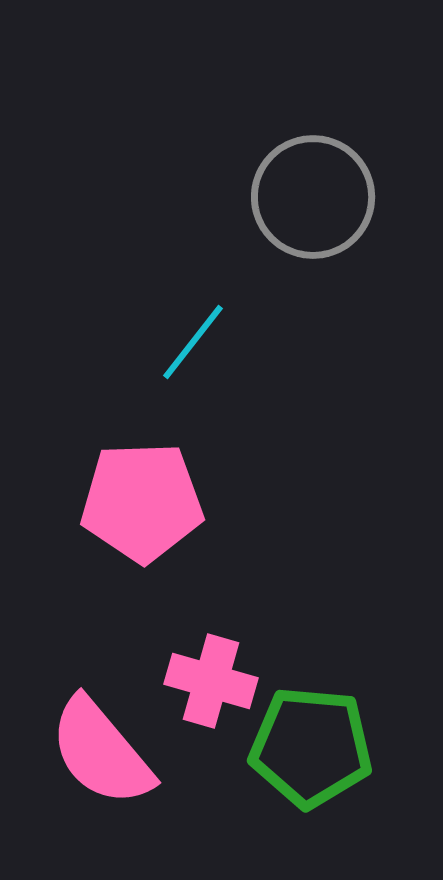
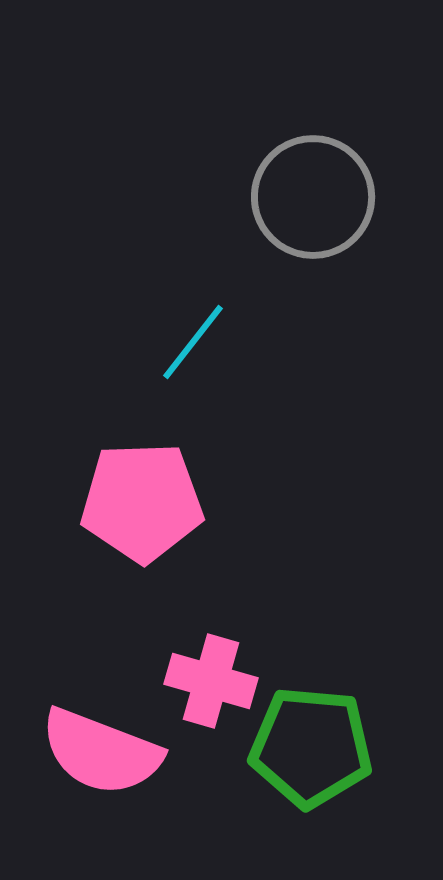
pink semicircle: rotated 29 degrees counterclockwise
